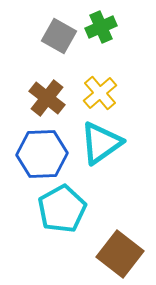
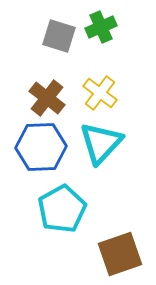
gray square: rotated 12 degrees counterclockwise
yellow cross: rotated 12 degrees counterclockwise
cyan triangle: rotated 12 degrees counterclockwise
blue hexagon: moved 1 px left, 7 px up
brown square: rotated 33 degrees clockwise
